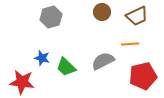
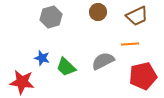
brown circle: moved 4 px left
